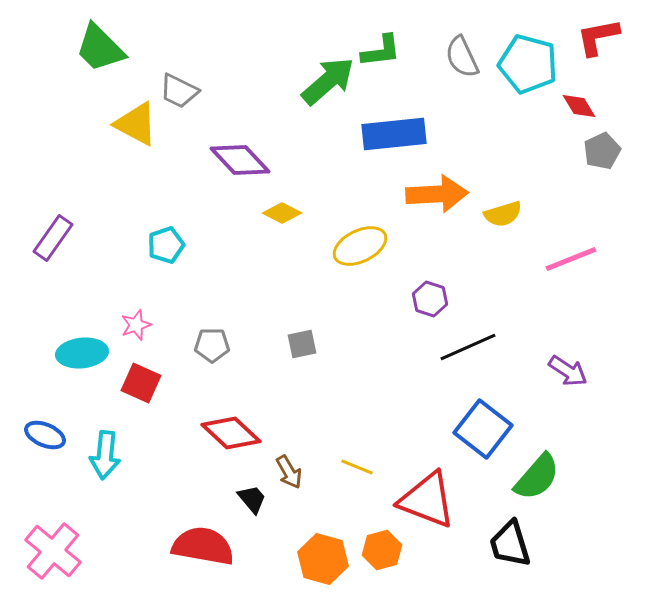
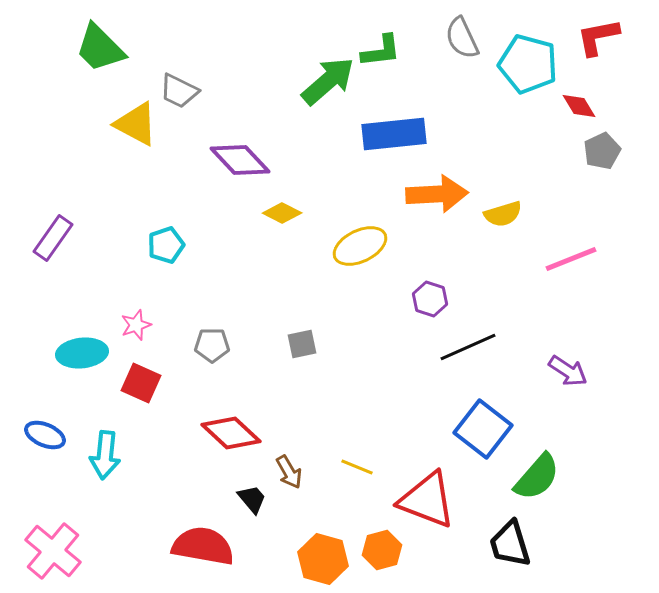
gray semicircle at (462, 57): moved 19 px up
